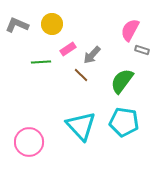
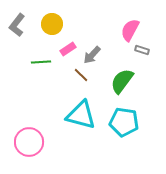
gray L-shape: rotated 75 degrees counterclockwise
cyan triangle: moved 11 px up; rotated 32 degrees counterclockwise
